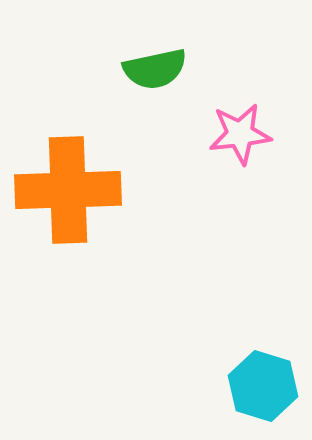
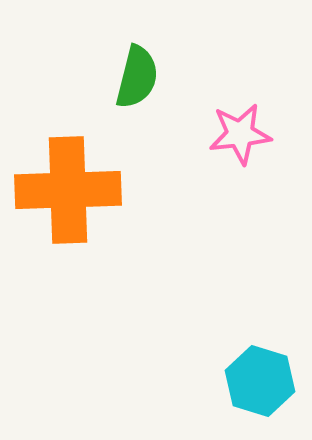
green semicircle: moved 18 px left, 8 px down; rotated 64 degrees counterclockwise
cyan hexagon: moved 3 px left, 5 px up
